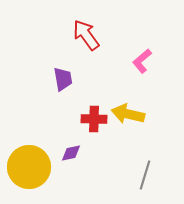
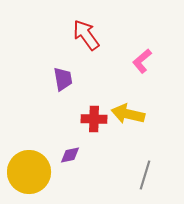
purple diamond: moved 1 px left, 2 px down
yellow circle: moved 5 px down
